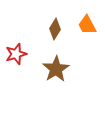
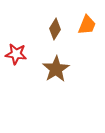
orange trapezoid: rotated 130 degrees counterclockwise
red star: rotated 25 degrees clockwise
